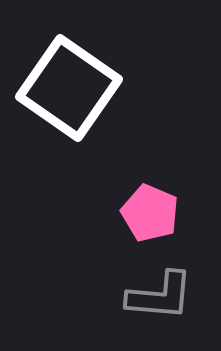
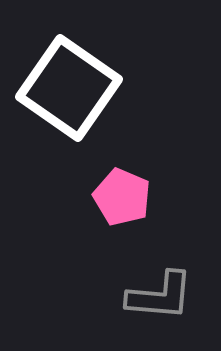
pink pentagon: moved 28 px left, 16 px up
